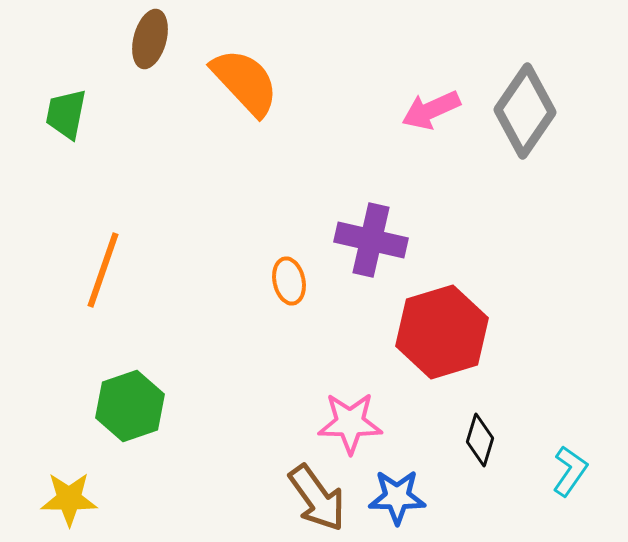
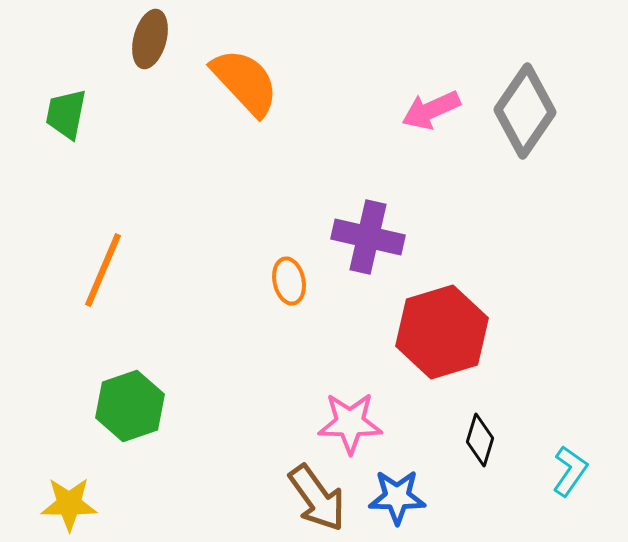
purple cross: moved 3 px left, 3 px up
orange line: rotated 4 degrees clockwise
yellow star: moved 5 px down
